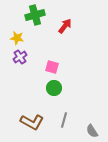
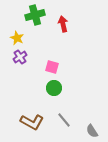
red arrow: moved 2 px left, 2 px up; rotated 49 degrees counterclockwise
yellow star: rotated 16 degrees clockwise
gray line: rotated 56 degrees counterclockwise
